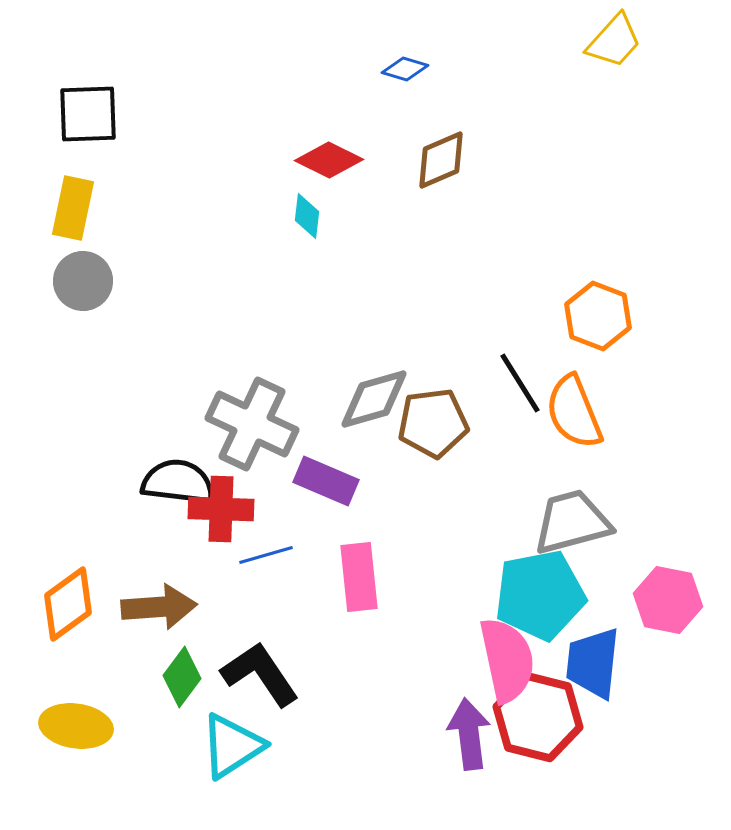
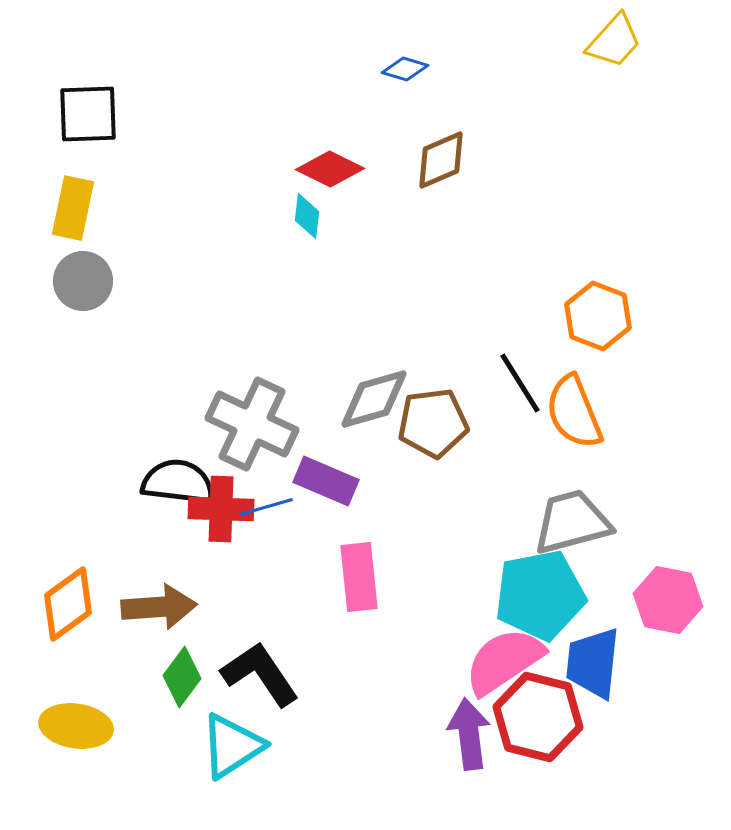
red diamond: moved 1 px right, 9 px down
blue line: moved 48 px up
pink semicircle: moved 3 px left, 1 px down; rotated 112 degrees counterclockwise
